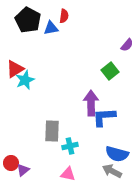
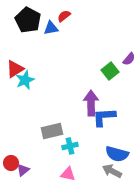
red semicircle: rotated 136 degrees counterclockwise
purple semicircle: moved 2 px right, 14 px down
gray rectangle: rotated 75 degrees clockwise
